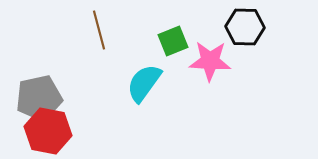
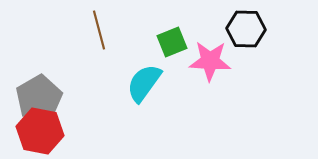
black hexagon: moved 1 px right, 2 px down
green square: moved 1 px left, 1 px down
gray pentagon: rotated 18 degrees counterclockwise
red hexagon: moved 8 px left
